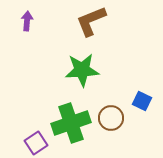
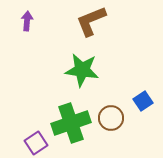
green star: rotated 12 degrees clockwise
blue square: moved 1 px right; rotated 30 degrees clockwise
